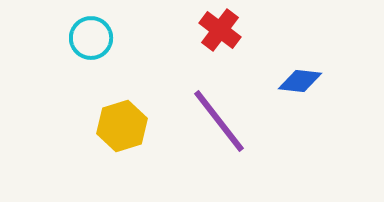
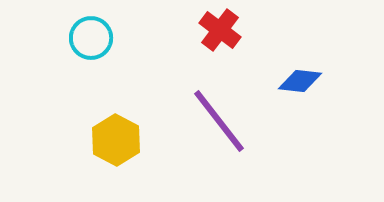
yellow hexagon: moved 6 px left, 14 px down; rotated 15 degrees counterclockwise
